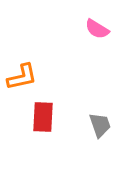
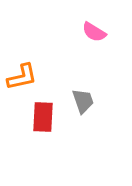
pink semicircle: moved 3 px left, 3 px down
gray trapezoid: moved 17 px left, 24 px up
